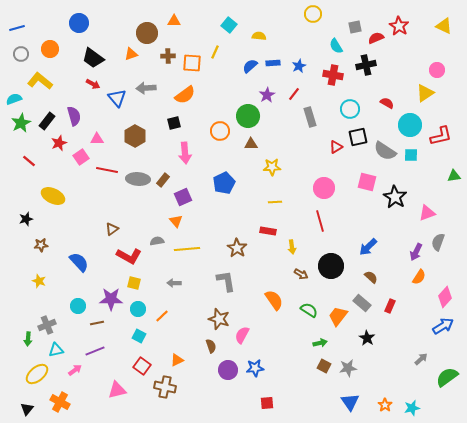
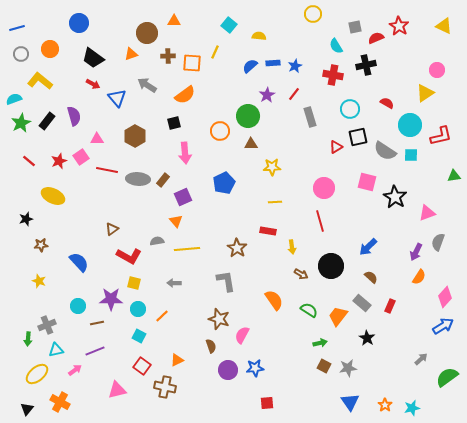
blue star at (299, 66): moved 4 px left
gray arrow at (146, 88): moved 1 px right, 3 px up; rotated 36 degrees clockwise
red star at (59, 143): moved 18 px down
